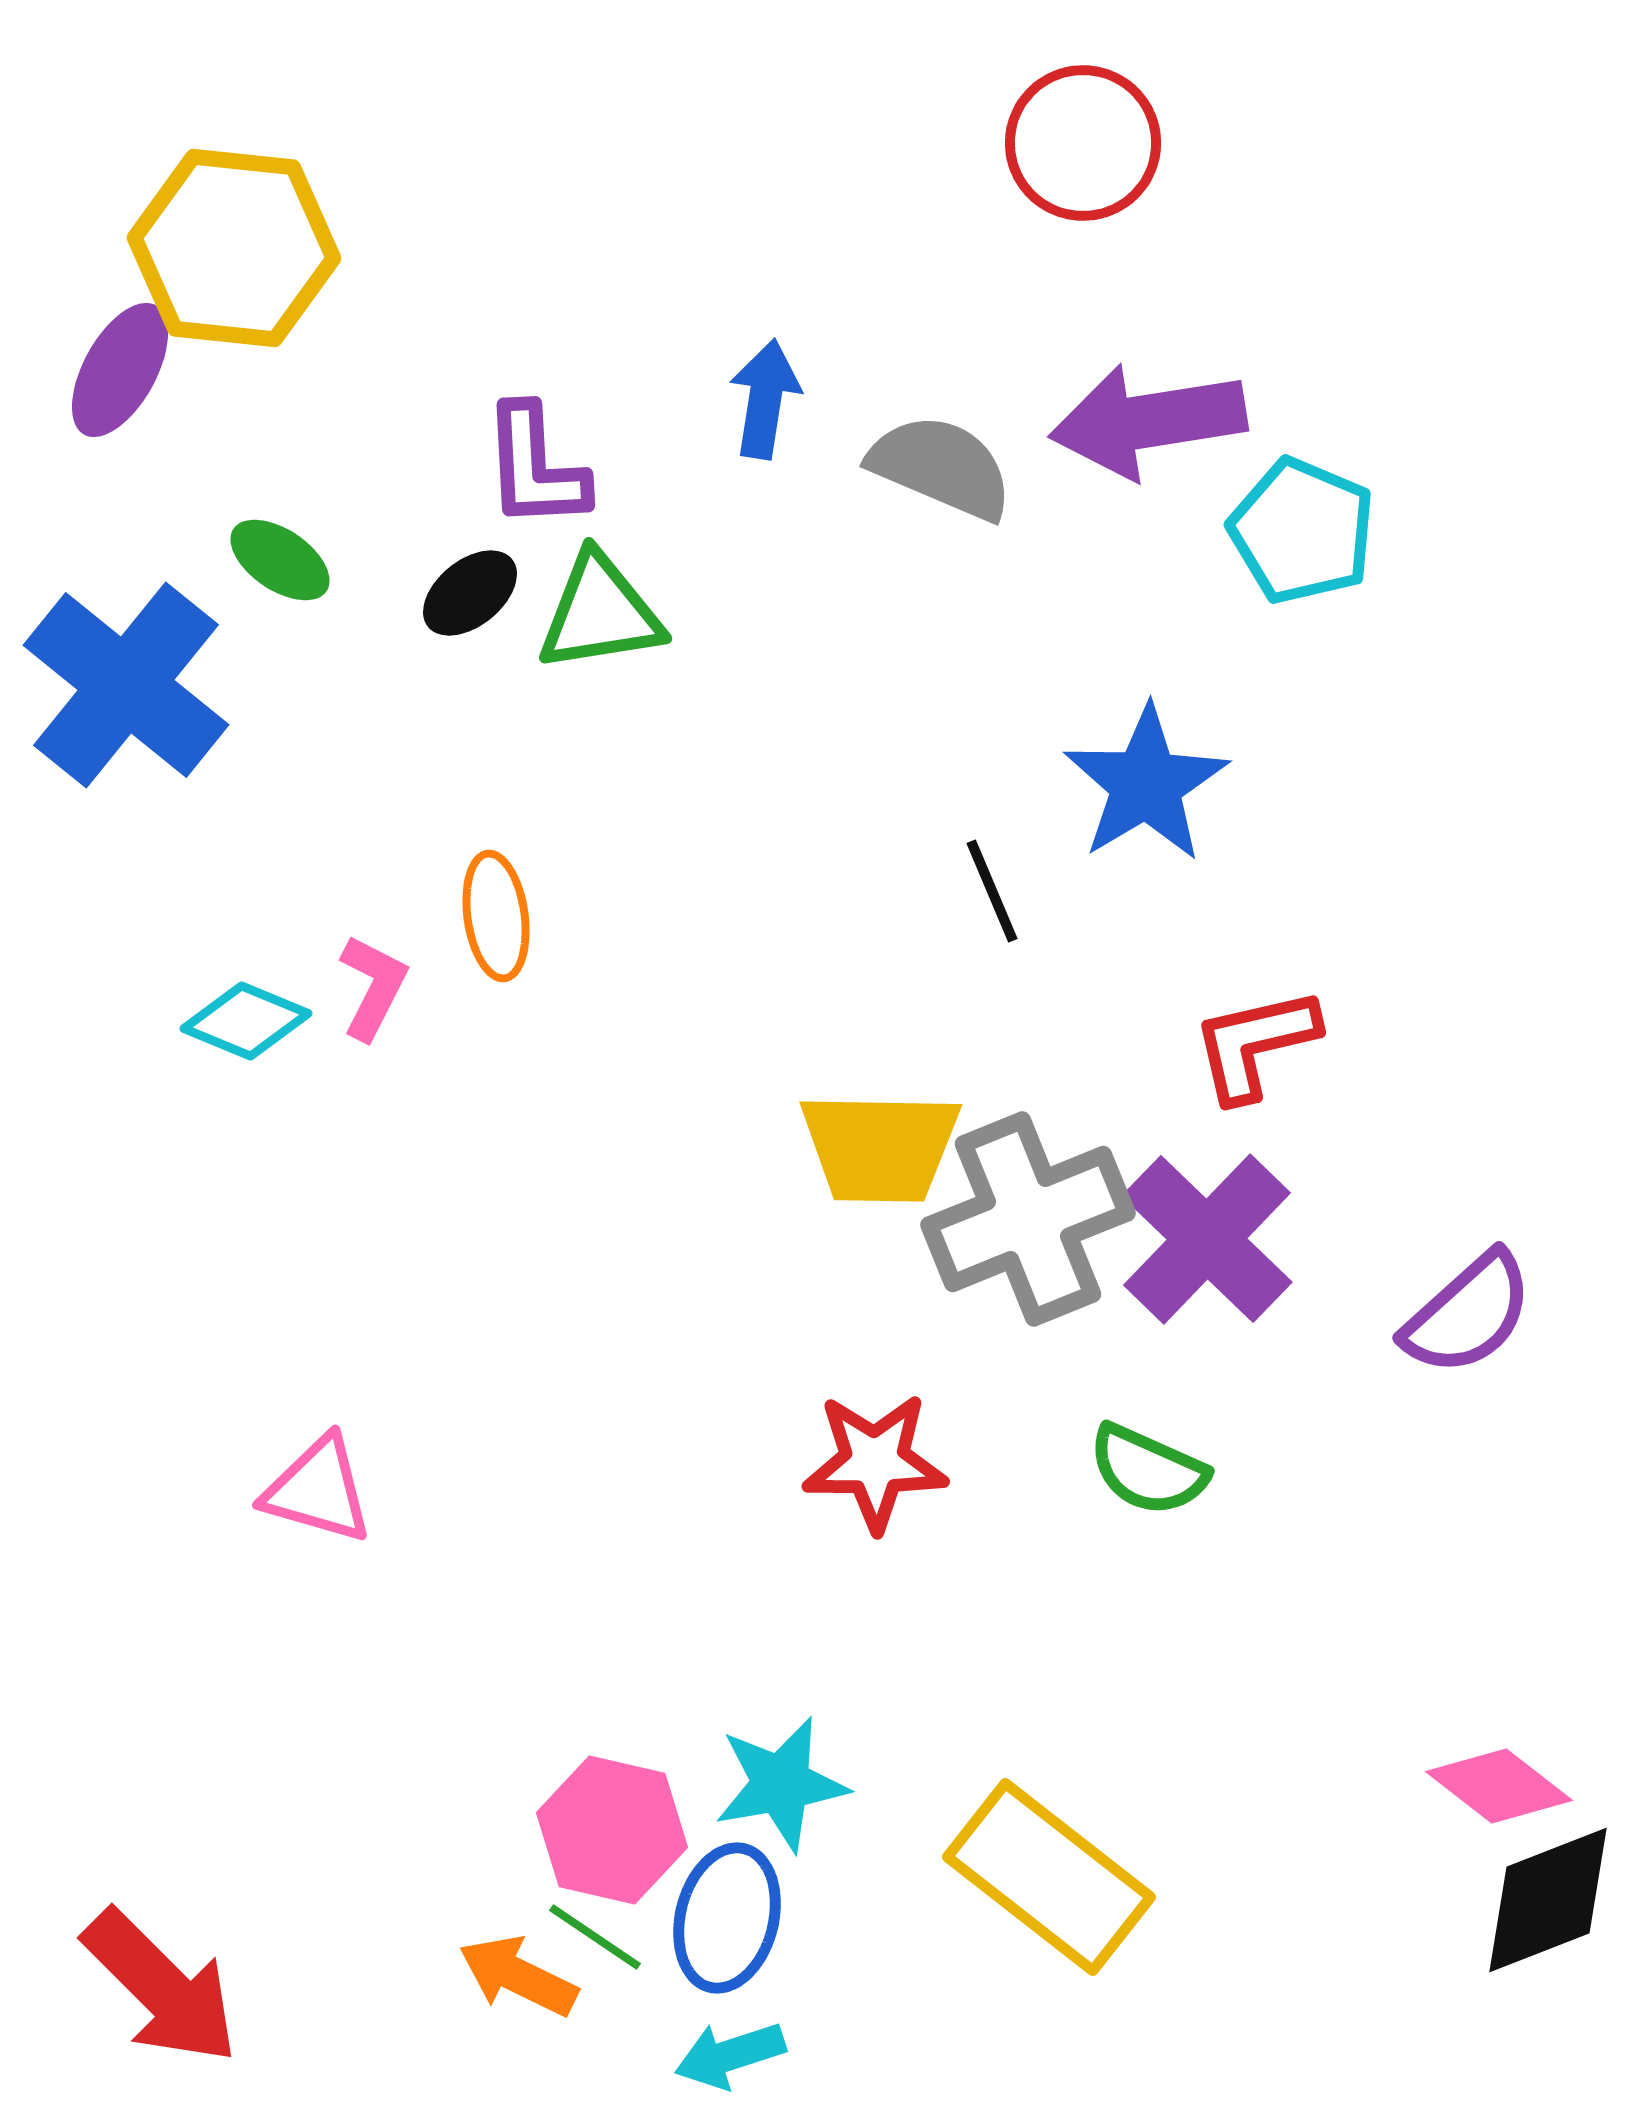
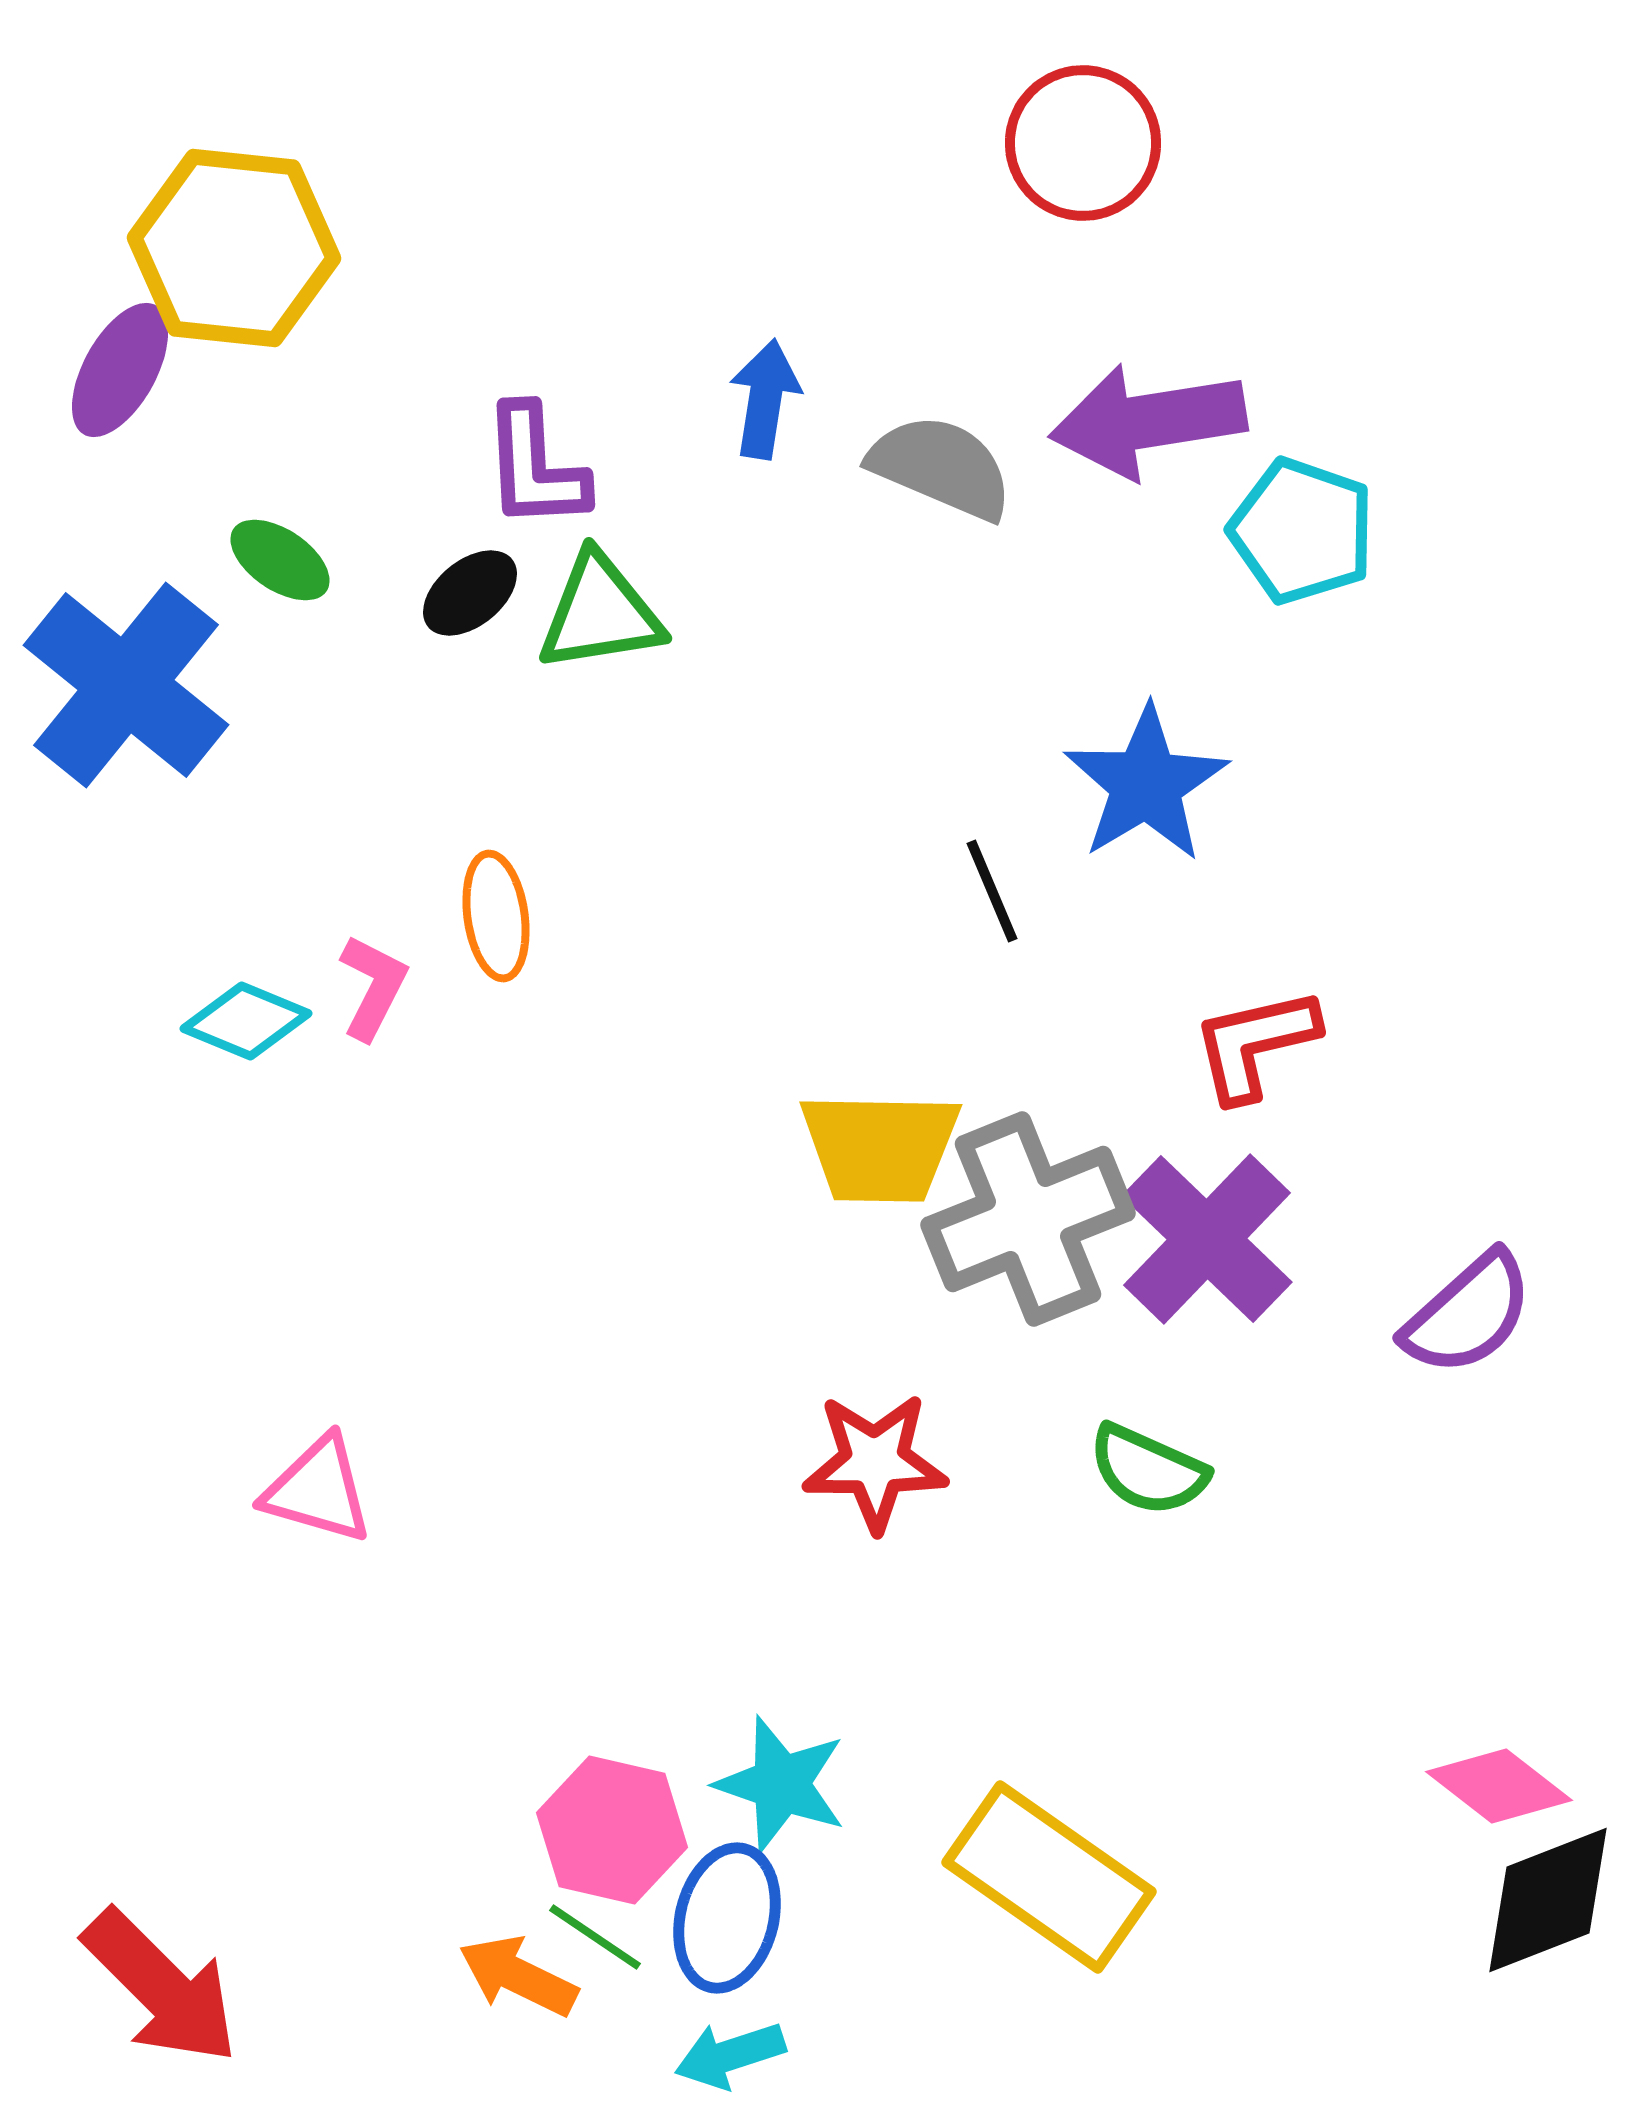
cyan pentagon: rotated 4 degrees counterclockwise
cyan star: rotated 29 degrees clockwise
yellow rectangle: rotated 3 degrees counterclockwise
